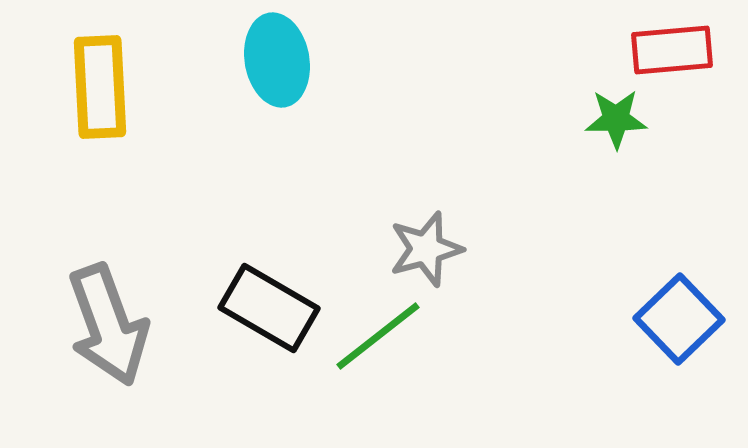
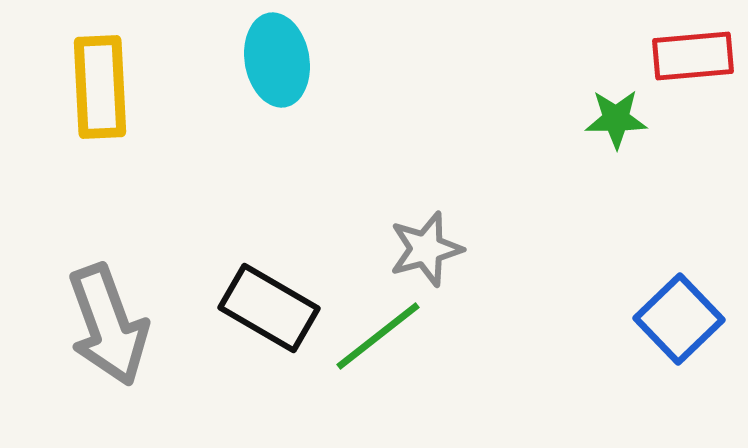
red rectangle: moved 21 px right, 6 px down
